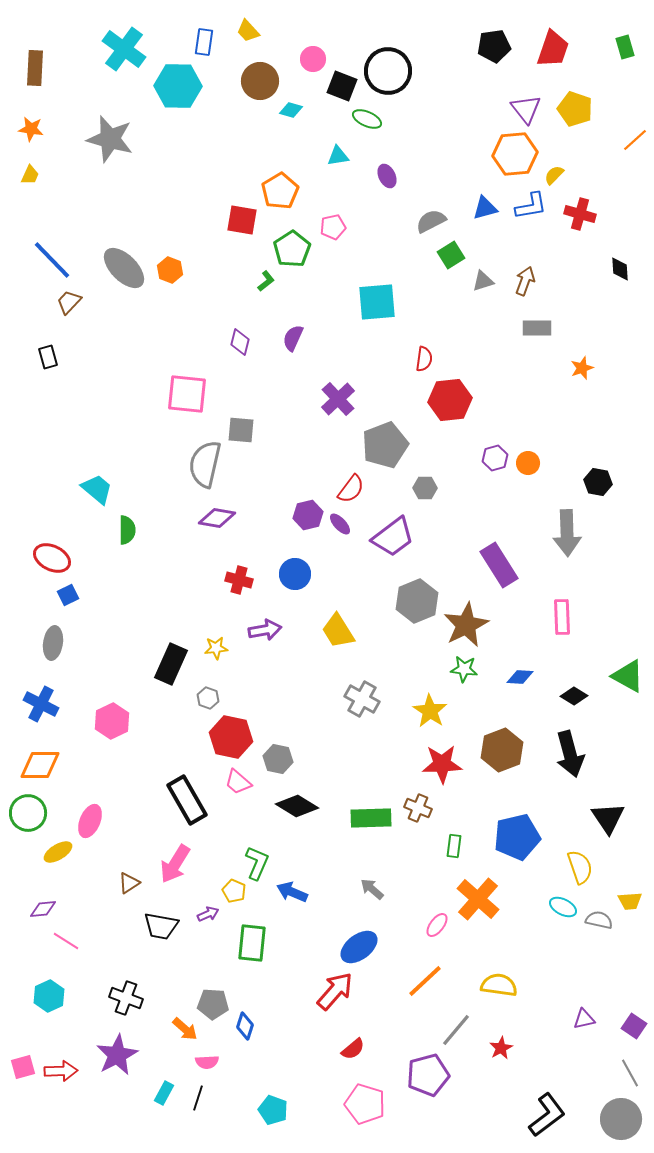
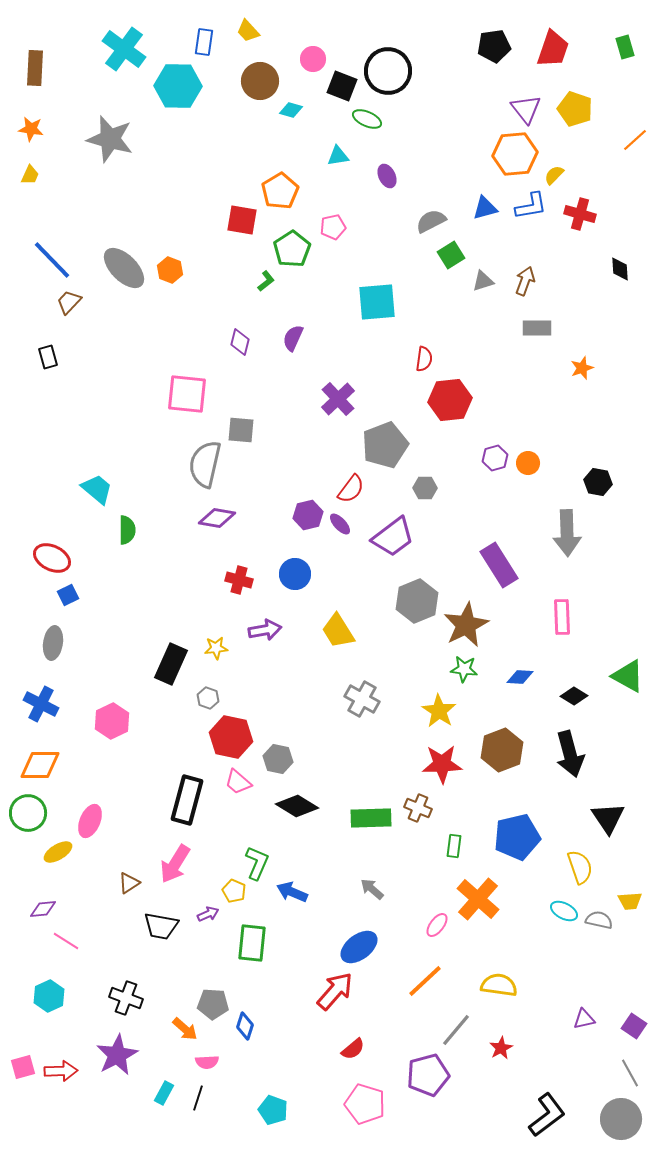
yellow star at (430, 711): moved 9 px right
black rectangle at (187, 800): rotated 45 degrees clockwise
cyan ellipse at (563, 907): moved 1 px right, 4 px down
